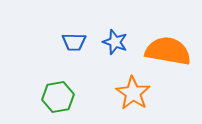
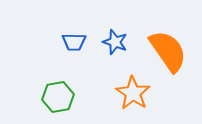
orange semicircle: rotated 45 degrees clockwise
